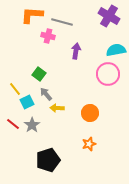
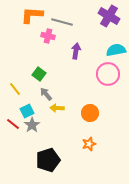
cyan square: moved 9 px down
